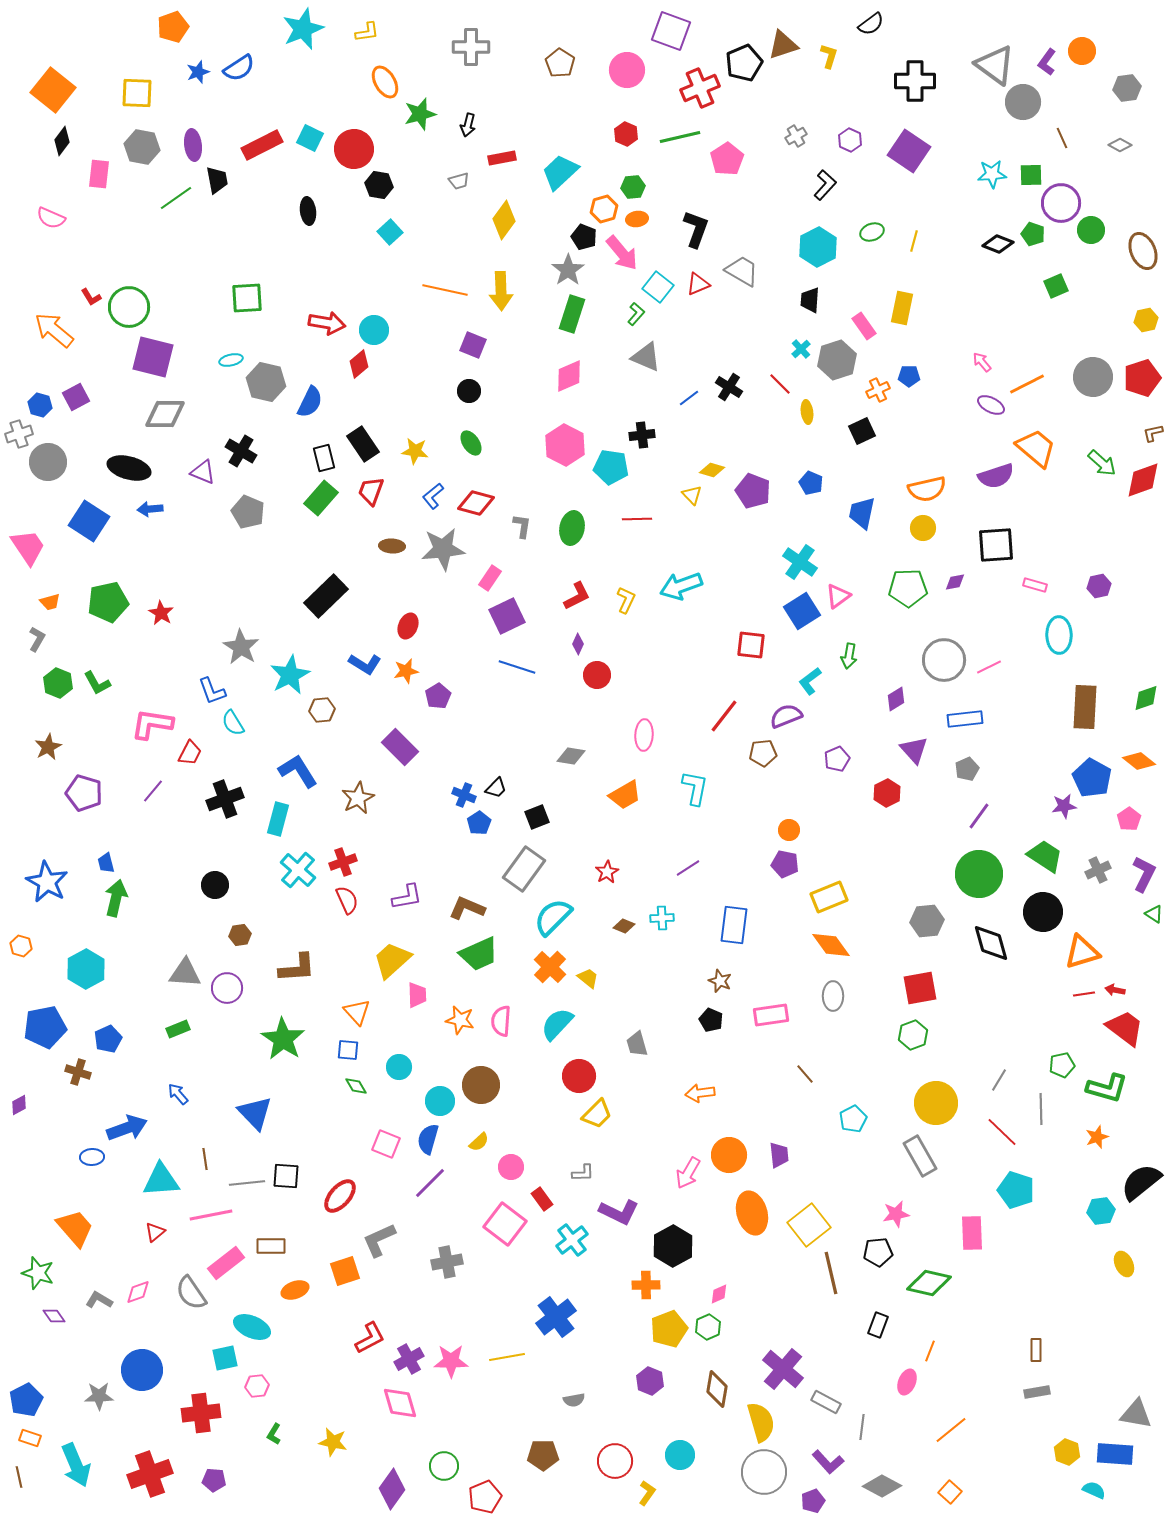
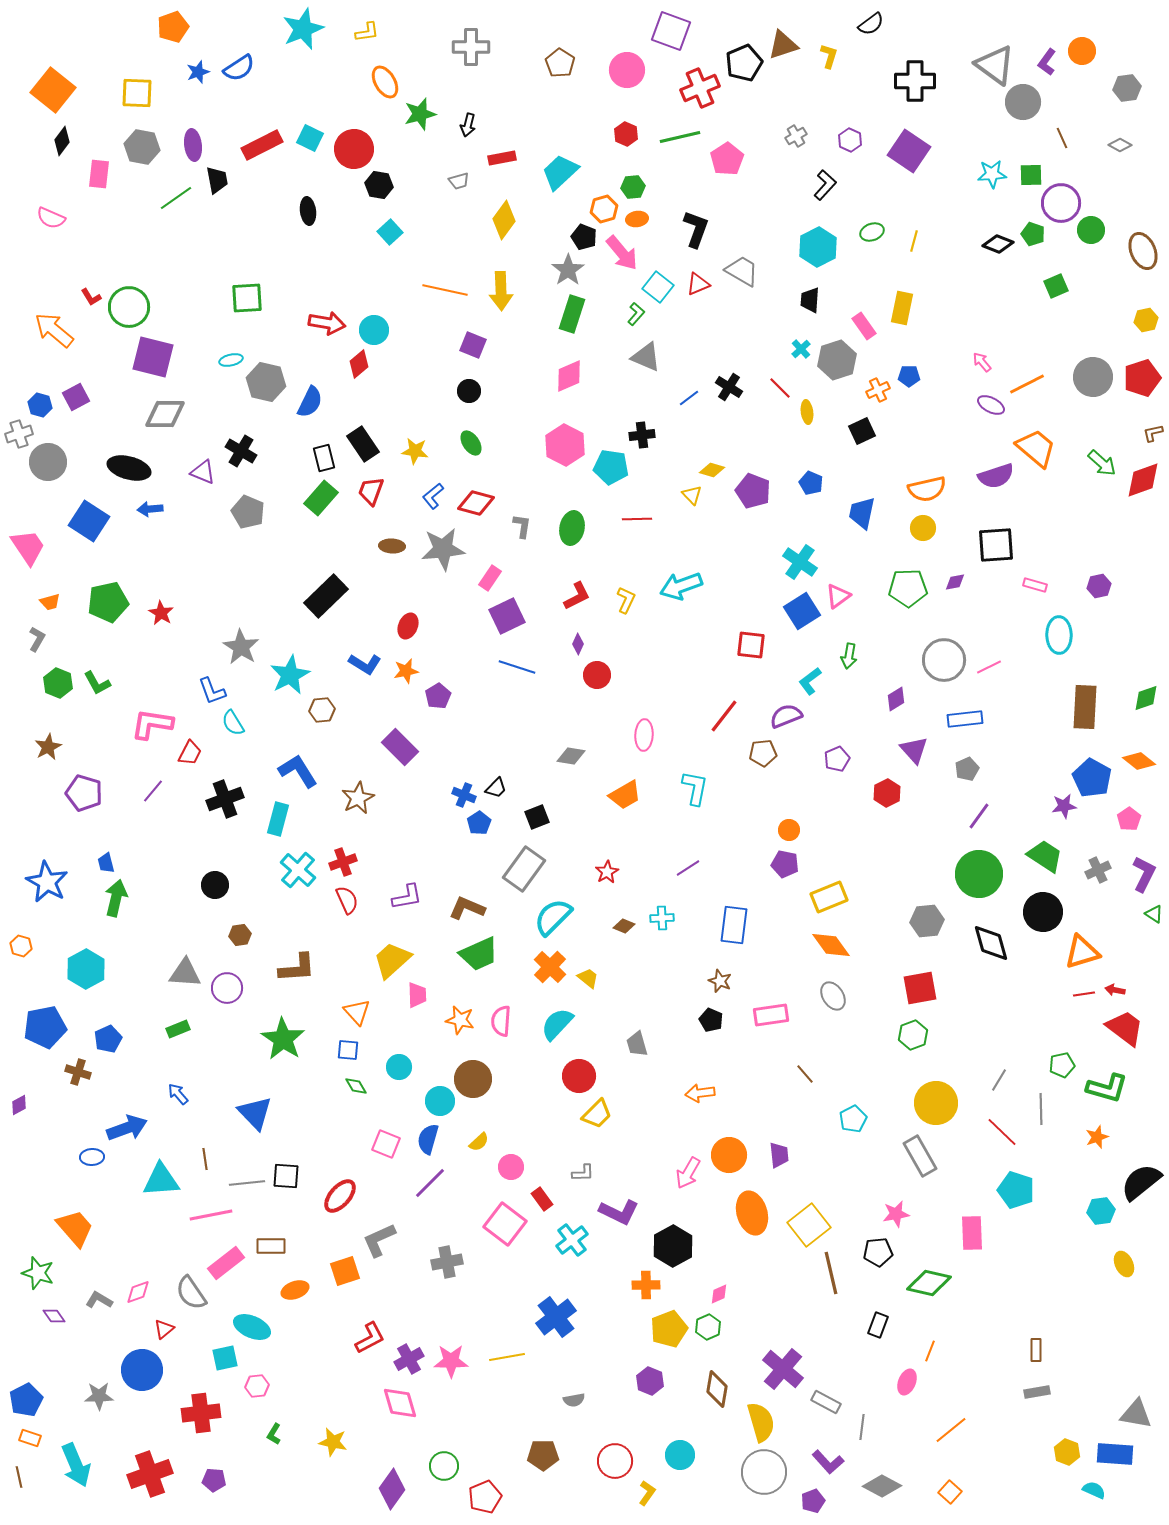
red line at (780, 384): moved 4 px down
gray ellipse at (833, 996): rotated 32 degrees counterclockwise
brown circle at (481, 1085): moved 8 px left, 6 px up
red triangle at (155, 1232): moved 9 px right, 97 px down
